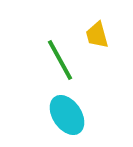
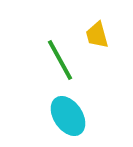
cyan ellipse: moved 1 px right, 1 px down
